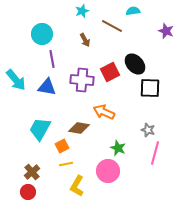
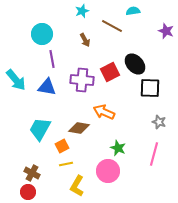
gray star: moved 11 px right, 8 px up
pink line: moved 1 px left, 1 px down
brown cross: moved 1 px down; rotated 21 degrees counterclockwise
